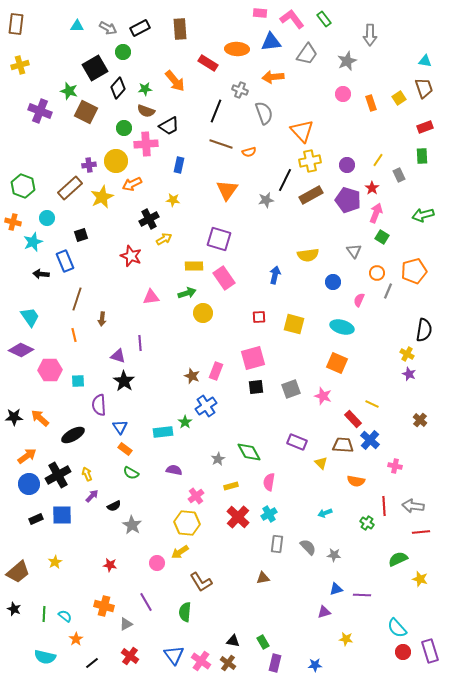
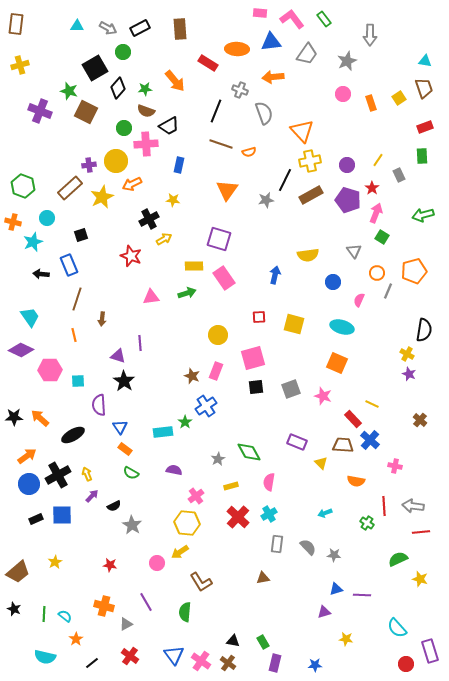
blue rectangle at (65, 261): moved 4 px right, 4 px down
yellow circle at (203, 313): moved 15 px right, 22 px down
red circle at (403, 652): moved 3 px right, 12 px down
